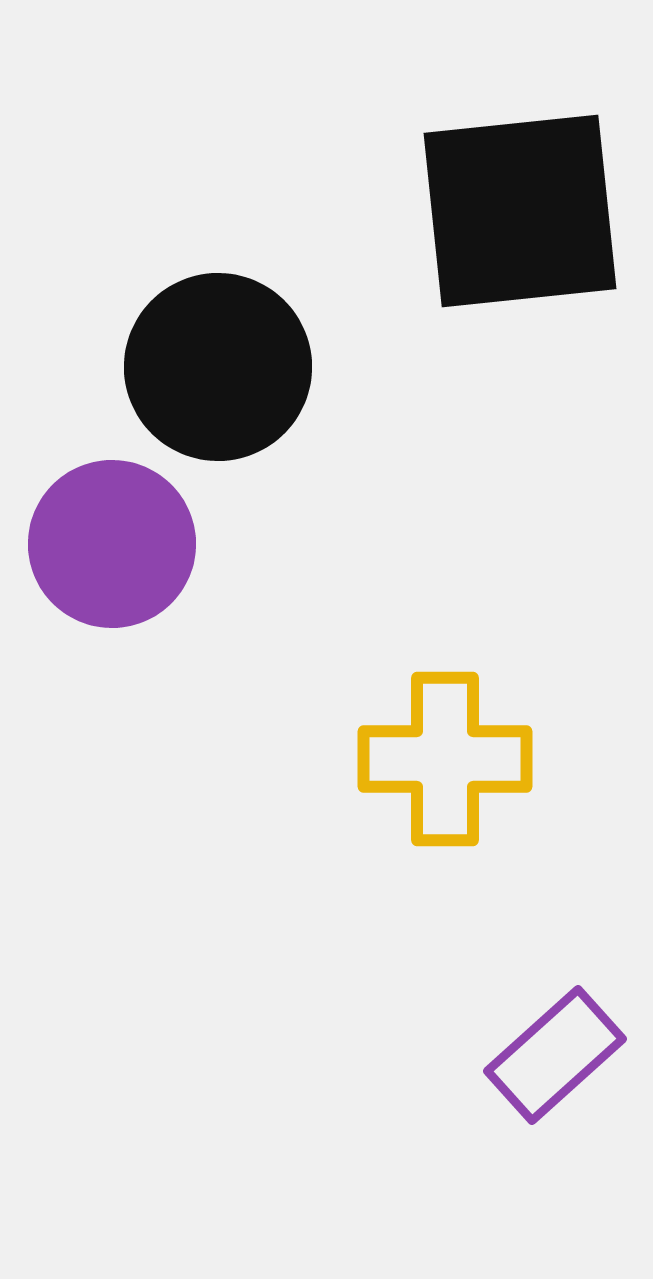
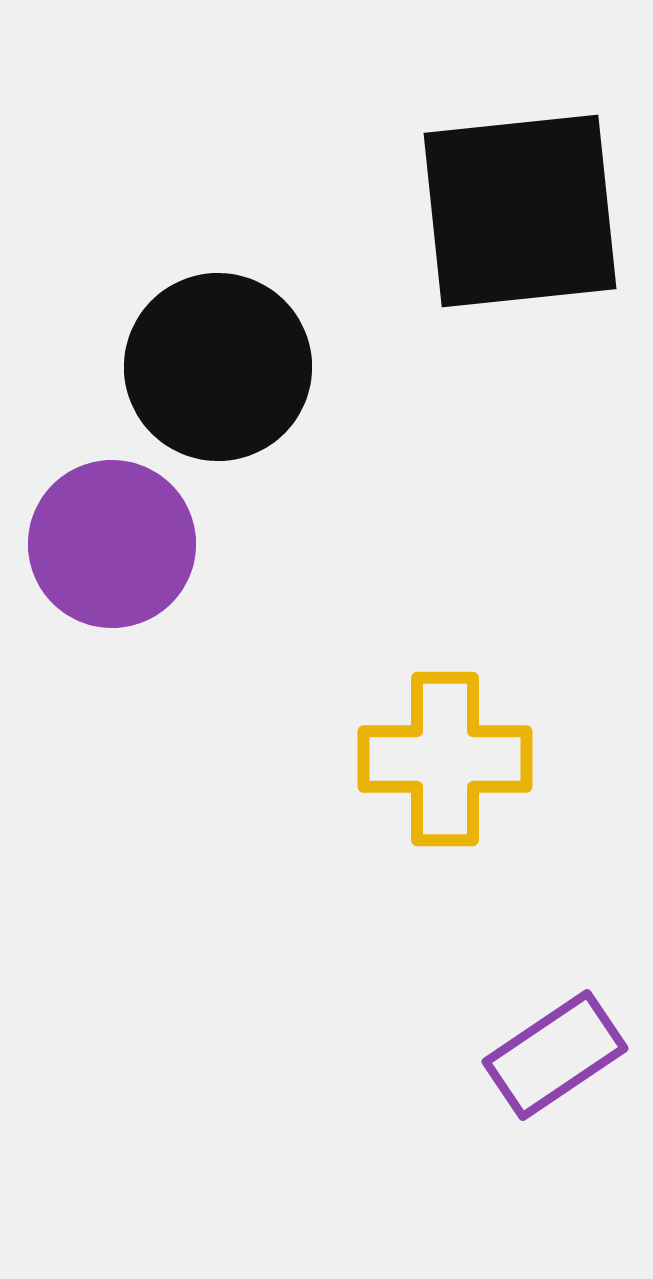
purple rectangle: rotated 8 degrees clockwise
